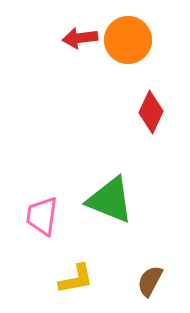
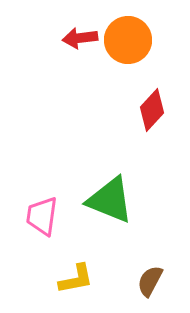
red diamond: moved 1 px right, 2 px up; rotated 18 degrees clockwise
